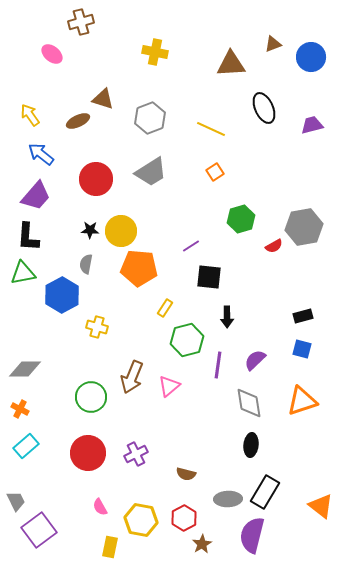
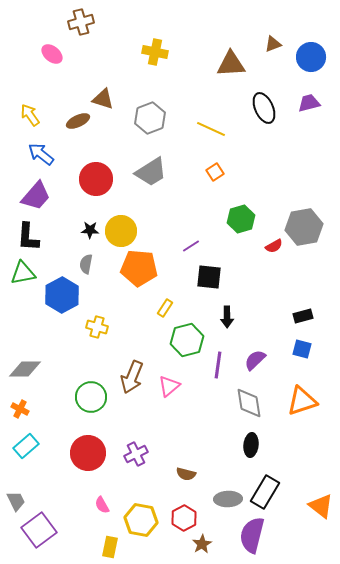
purple trapezoid at (312, 125): moved 3 px left, 22 px up
pink semicircle at (100, 507): moved 2 px right, 2 px up
